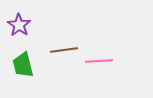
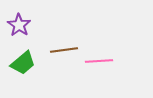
green trapezoid: moved 2 px up; rotated 116 degrees counterclockwise
